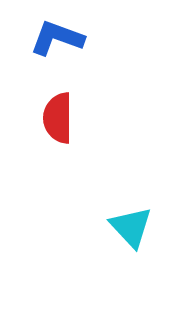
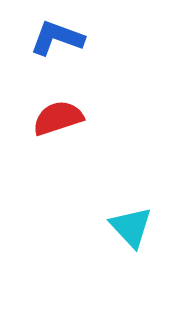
red semicircle: rotated 72 degrees clockwise
